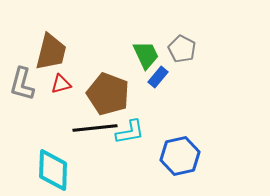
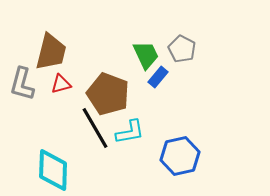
black line: rotated 66 degrees clockwise
